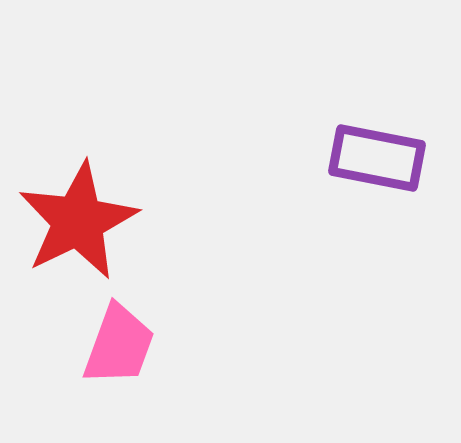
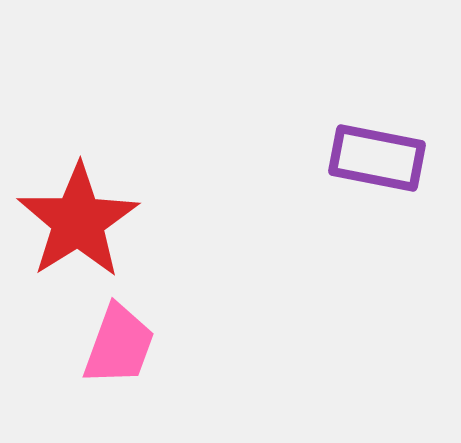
red star: rotated 6 degrees counterclockwise
